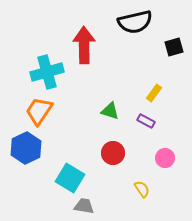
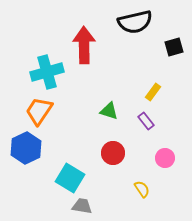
yellow rectangle: moved 1 px left, 1 px up
green triangle: moved 1 px left
purple rectangle: rotated 24 degrees clockwise
gray trapezoid: moved 2 px left
